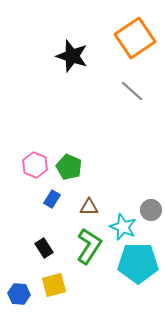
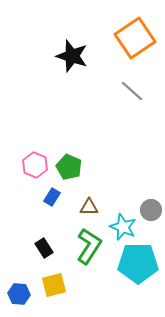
blue rectangle: moved 2 px up
